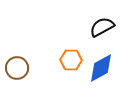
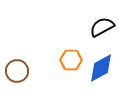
brown circle: moved 3 px down
